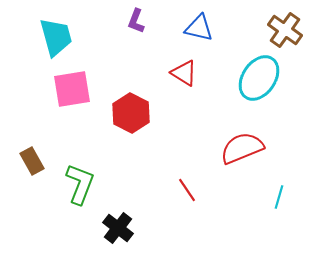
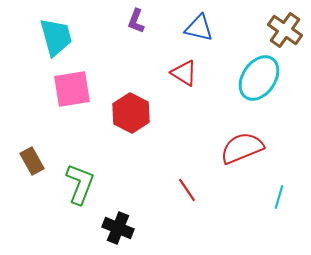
black cross: rotated 16 degrees counterclockwise
